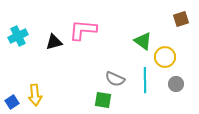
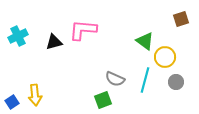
green triangle: moved 2 px right
cyan line: rotated 15 degrees clockwise
gray circle: moved 2 px up
green square: rotated 30 degrees counterclockwise
